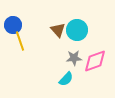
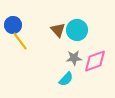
yellow line: rotated 18 degrees counterclockwise
